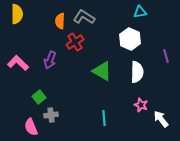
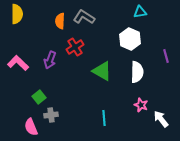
red cross: moved 5 px down
